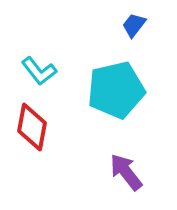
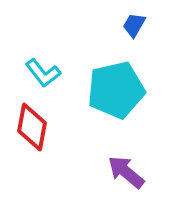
blue trapezoid: rotated 8 degrees counterclockwise
cyan L-shape: moved 4 px right, 2 px down
purple arrow: rotated 12 degrees counterclockwise
